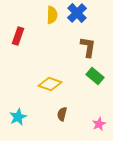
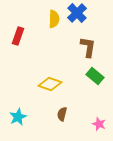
yellow semicircle: moved 2 px right, 4 px down
pink star: rotated 24 degrees counterclockwise
